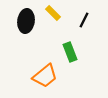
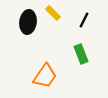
black ellipse: moved 2 px right, 1 px down
green rectangle: moved 11 px right, 2 px down
orange trapezoid: rotated 16 degrees counterclockwise
